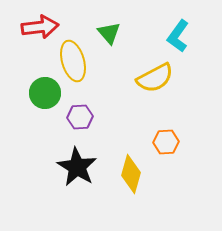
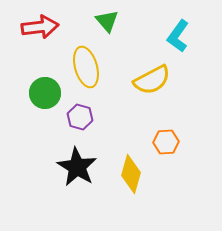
green triangle: moved 2 px left, 12 px up
yellow ellipse: moved 13 px right, 6 px down
yellow semicircle: moved 3 px left, 2 px down
purple hexagon: rotated 20 degrees clockwise
